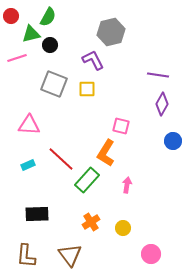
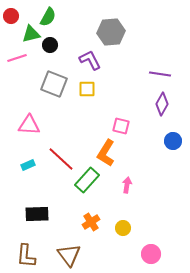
gray hexagon: rotated 8 degrees clockwise
purple L-shape: moved 3 px left
purple line: moved 2 px right, 1 px up
brown triangle: moved 1 px left
